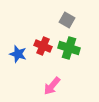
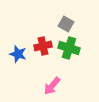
gray square: moved 1 px left, 4 px down
red cross: rotated 36 degrees counterclockwise
